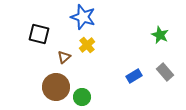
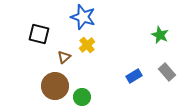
gray rectangle: moved 2 px right
brown circle: moved 1 px left, 1 px up
